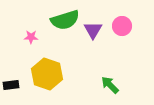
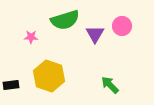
purple triangle: moved 2 px right, 4 px down
yellow hexagon: moved 2 px right, 2 px down
